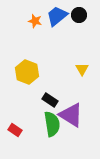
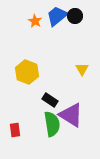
black circle: moved 4 px left, 1 px down
orange star: rotated 16 degrees clockwise
red rectangle: rotated 48 degrees clockwise
